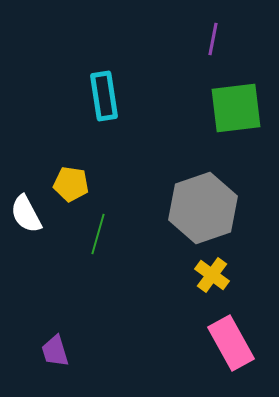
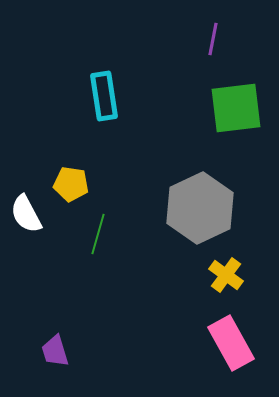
gray hexagon: moved 3 px left; rotated 6 degrees counterclockwise
yellow cross: moved 14 px right
